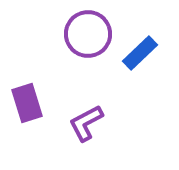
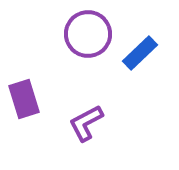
purple rectangle: moved 3 px left, 4 px up
